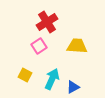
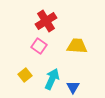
red cross: moved 1 px left, 1 px up
pink square: rotated 21 degrees counterclockwise
yellow square: rotated 24 degrees clockwise
blue triangle: rotated 32 degrees counterclockwise
